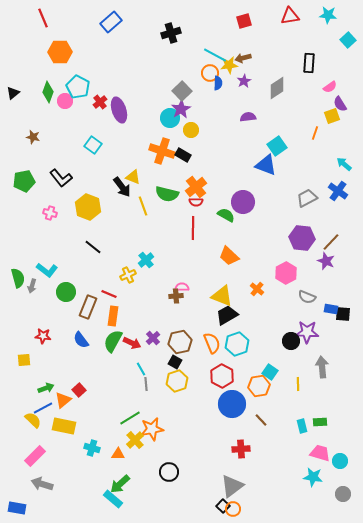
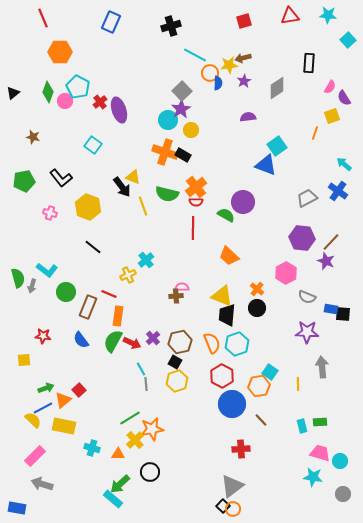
blue rectangle at (111, 22): rotated 25 degrees counterclockwise
black cross at (171, 33): moved 7 px up
cyan line at (215, 55): moved 20 px left
pink semicircle at (330, 87): rotated 24 degrees counterclockwise
purple semicircle at (340, 104): moved 4 px right, 6 px up
cyan circle at (170, 118): moved 2 px left, 2 px down
orange cross at (162, 151): moved 3 px right, 1 px down
black trapezoid at (227, 315): rotated 55 degrees counterclockwise
orange rectangle at (113, 316): moved 5 px right
black circle at (291, 341): moved 34 px left, 33 px up
black circle at (169, 472): moved 19 px left
